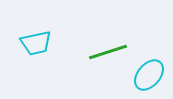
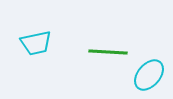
green line: rotated 21 degrees clockwise
